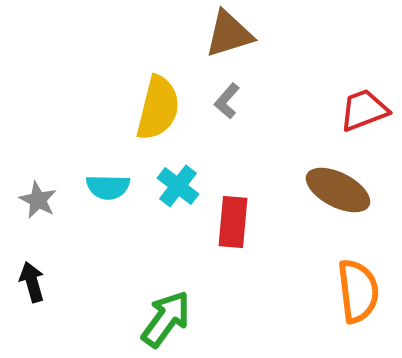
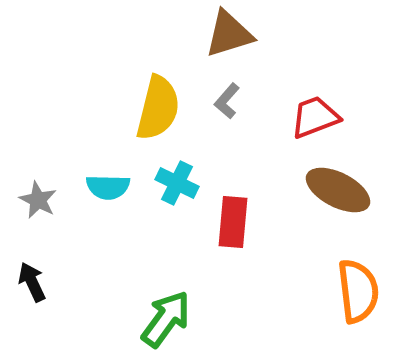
red trapezoid: moved 49 px left, 7 px down
cyan cross: moved 1 px left, 3 px up; rotated 12 degrees counterclockwise
black arrow: rotated 9 degrees counterclockwise
